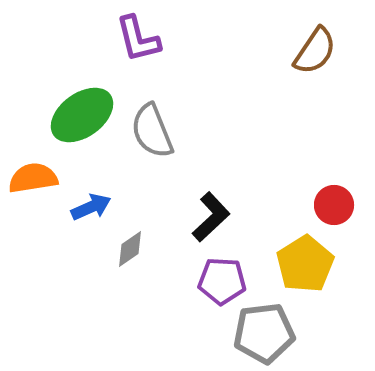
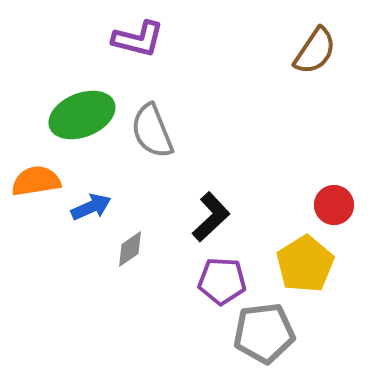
purple L-shape: rotated 62 degrees counterclockwise
green ellipse: rotated 14 degrees clockwise
orange semicircle: moved 3 px right, 3 px down
